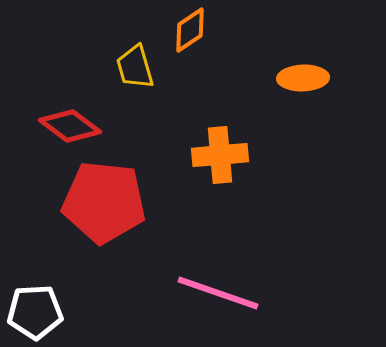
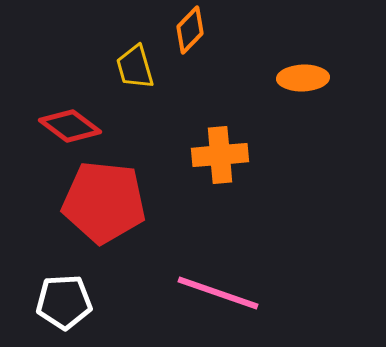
orange diamond: rotated 12 degrees counterclockwise
white pentagon: moved 29 px right, 10 px up
